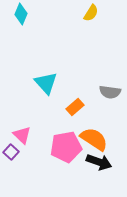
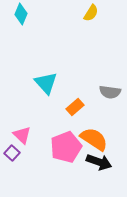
pink pentagon: rotated 12 degrees counterclockwise
purple square: moved 1 px right, 1 px down
